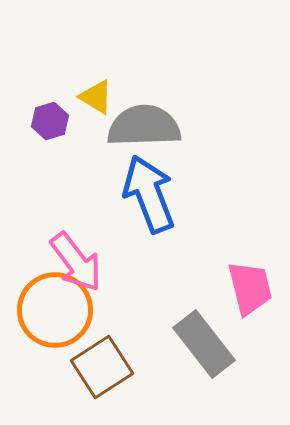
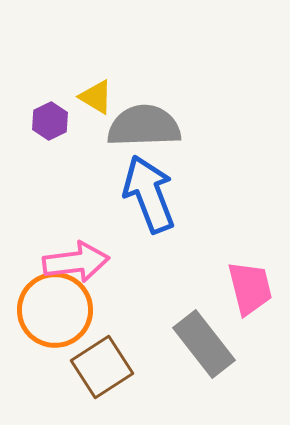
purple hexagon: rotated 9 degrees counterclockwise
pink arrow: rotated 60 degrees counterclockwise
